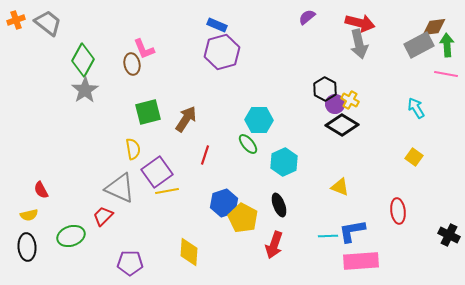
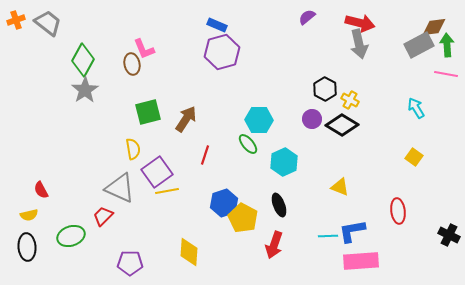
purple circle at (335, 104): moved 23 px left, 15 px down
